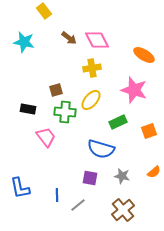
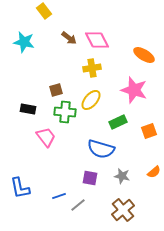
blue line: moved 2 px right, 1 px down; rotated 72 degrees clockwise
